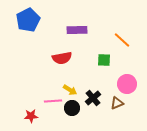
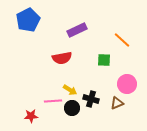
purple rectangle: rotated 24 degrees counterclockwise
black cross: moved 2 px left, 1 px down; rotated 35 degrees counterclockwise
